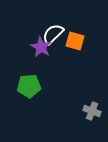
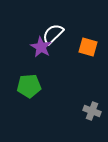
orange square: moved 13 px right, 6 px down
